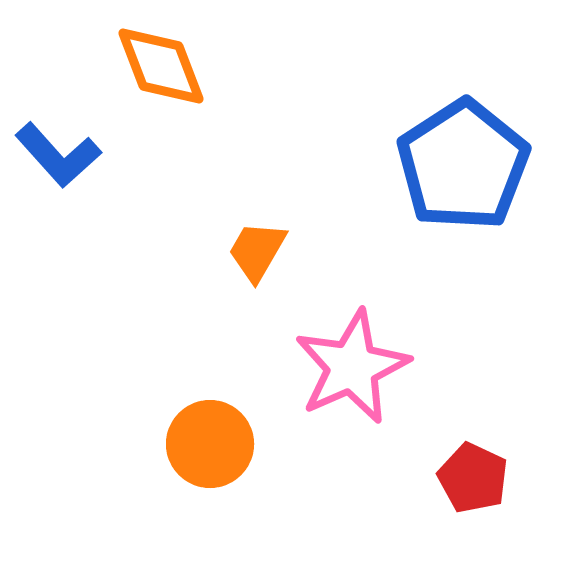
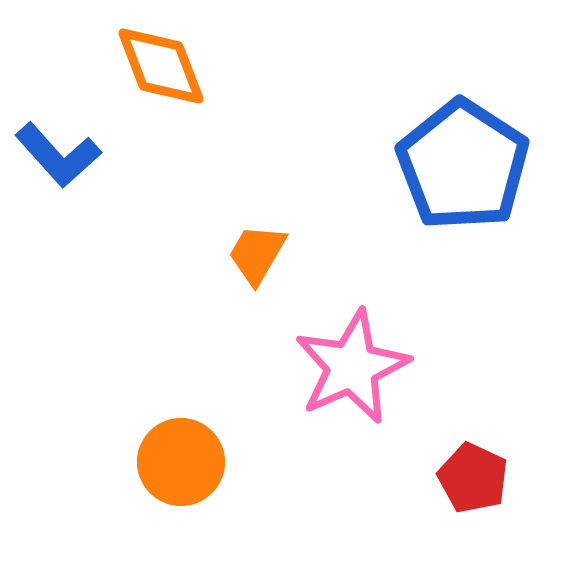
blue pentagon: rotated 6 degrees counterclockwise
orange trapezoid: moved 3 px down
orange circle: moved 29 px left, 18 px down
